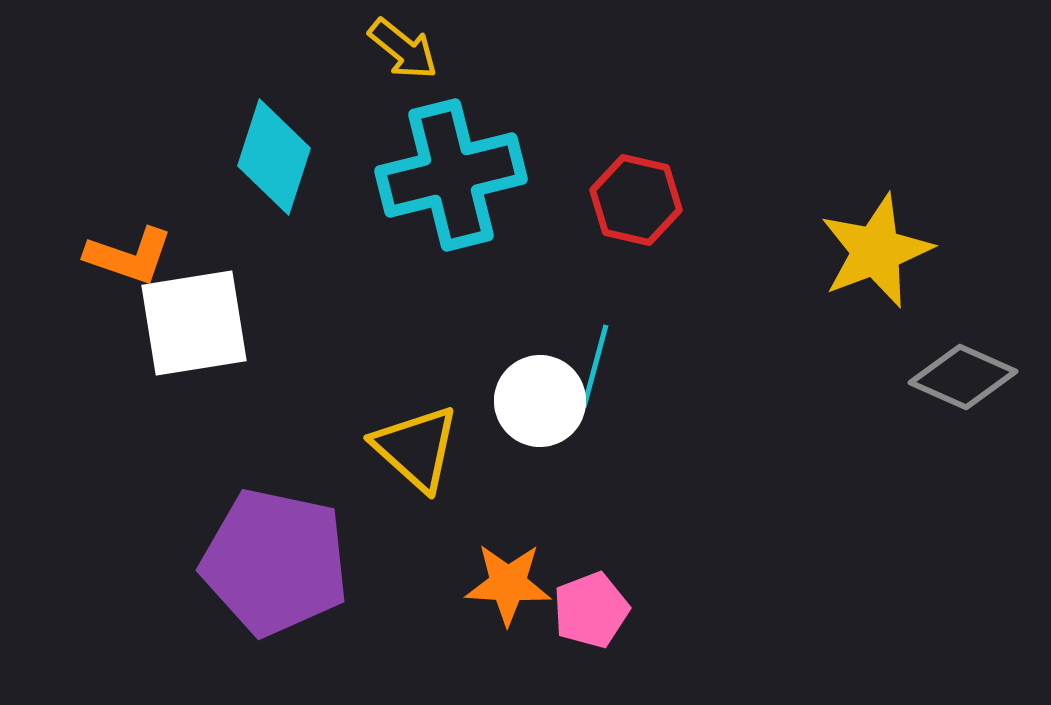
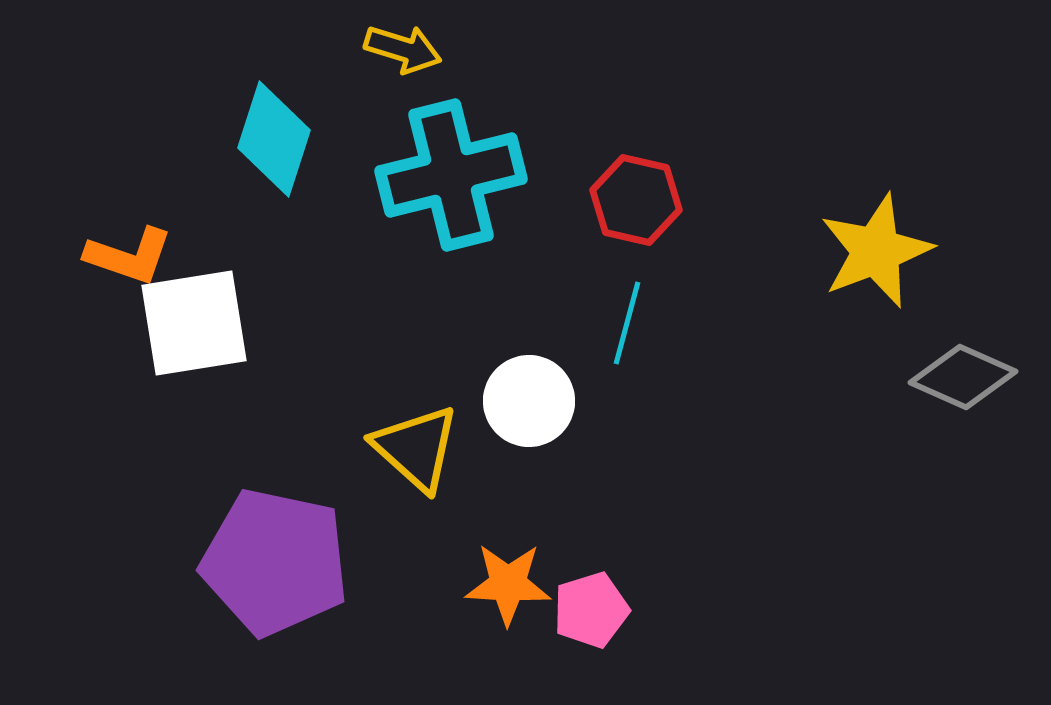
yellow arrow: rotated 22 degrees counterclockwise
cyan diamond: moved 18 px up
cyan line: moved 32 px right, 43 px up
white circle: moved 11 px left
pink pentagon: rotated 4 degrees clockwise
